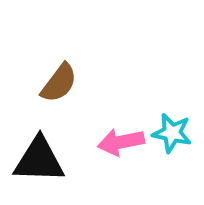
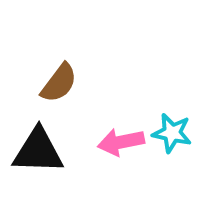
black triangle: moved 1 px left, 9 px up
